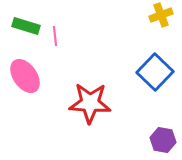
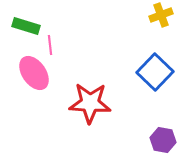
pink line: moved 5 px left, 9 px down
pink ellipse: moved 9 px right, 3 px up
